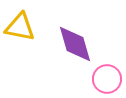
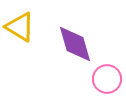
yellow triangle: rotated 20 degrees clockwise
